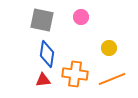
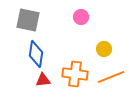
gray square: moved 14 px left
yellow circle: moved 5 px left, 1 px down
blue diamond: moved 11 px left
orange line: moved 1 px left, 2 px up
